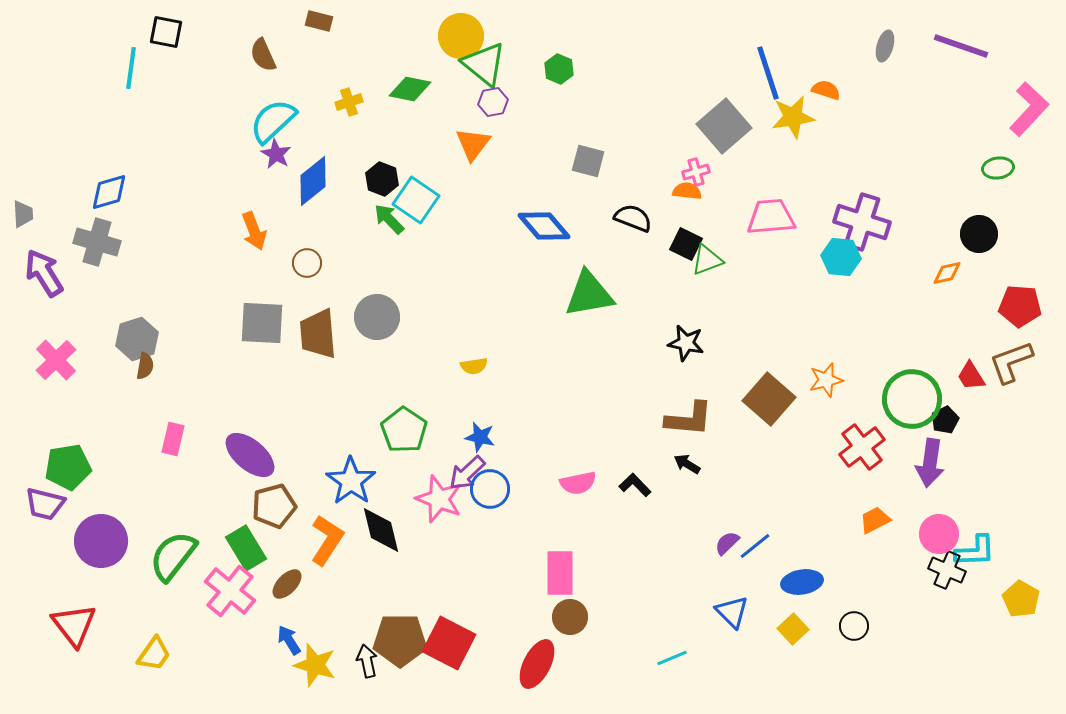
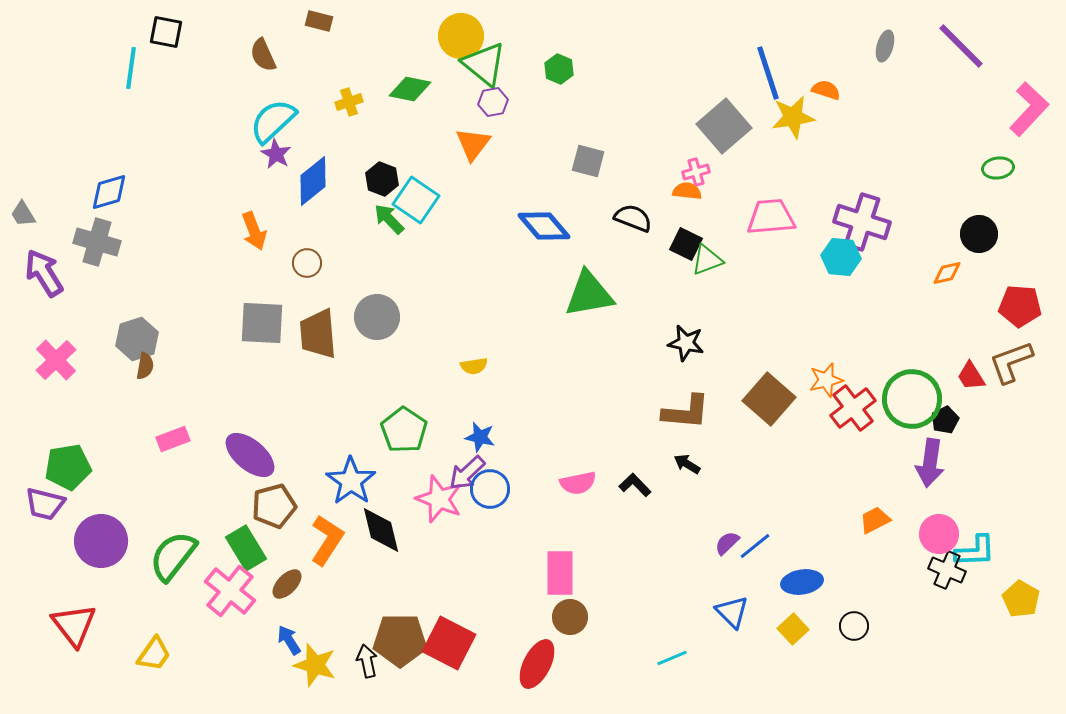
purple line at (961, 46): rotated 26 degrees clockwise
gray trapezoid at (23, 214): rotated 152 degrees clockwise
brown L-shape at (689, 419): moved 3 px left, 7 px up
pink rectangle at (173, 439): rotated 56 degrees clockwise
red cross at (862, 447): moved 9 px left, 39 px up
